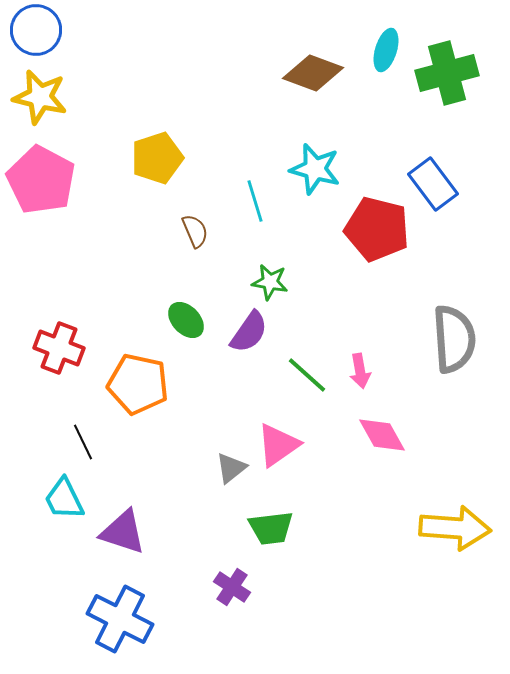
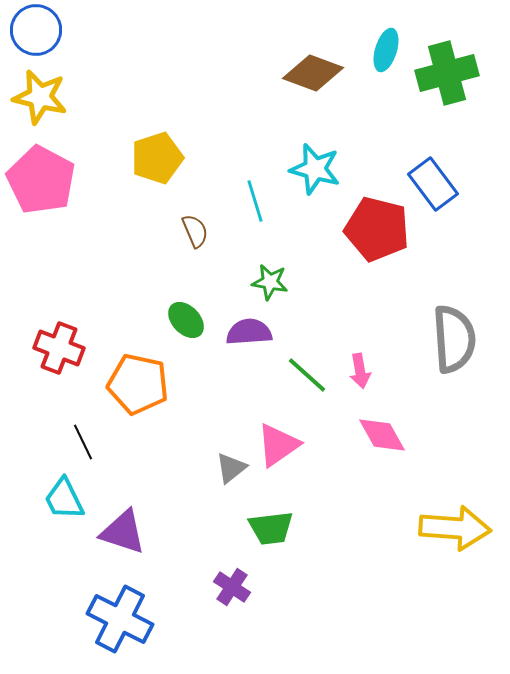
purple semicircle: rotated 129 degrees counterclockwise
